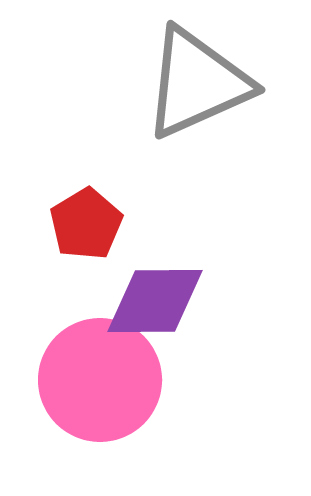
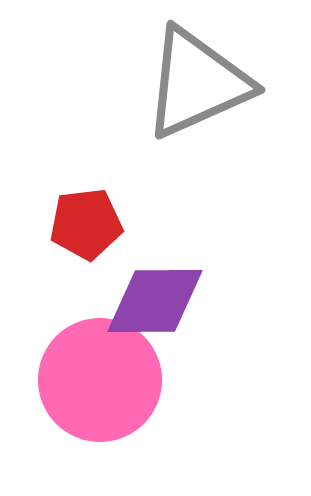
red pentagon: rotated 24 degrees clockwise
